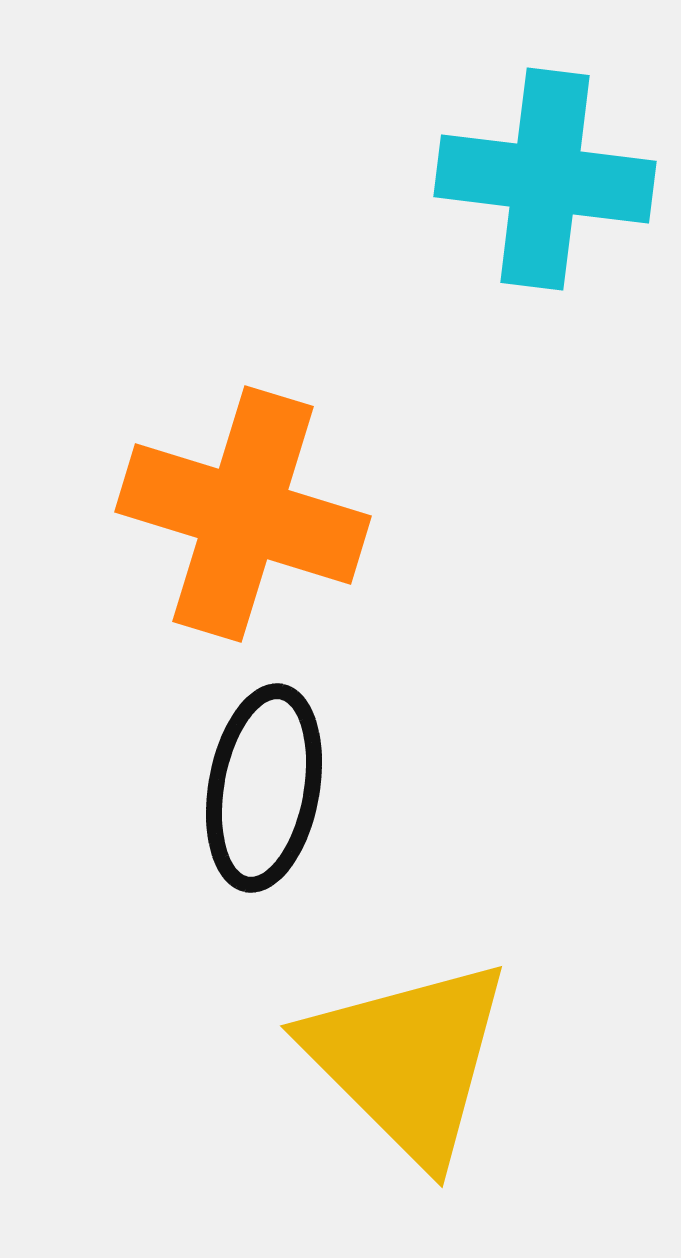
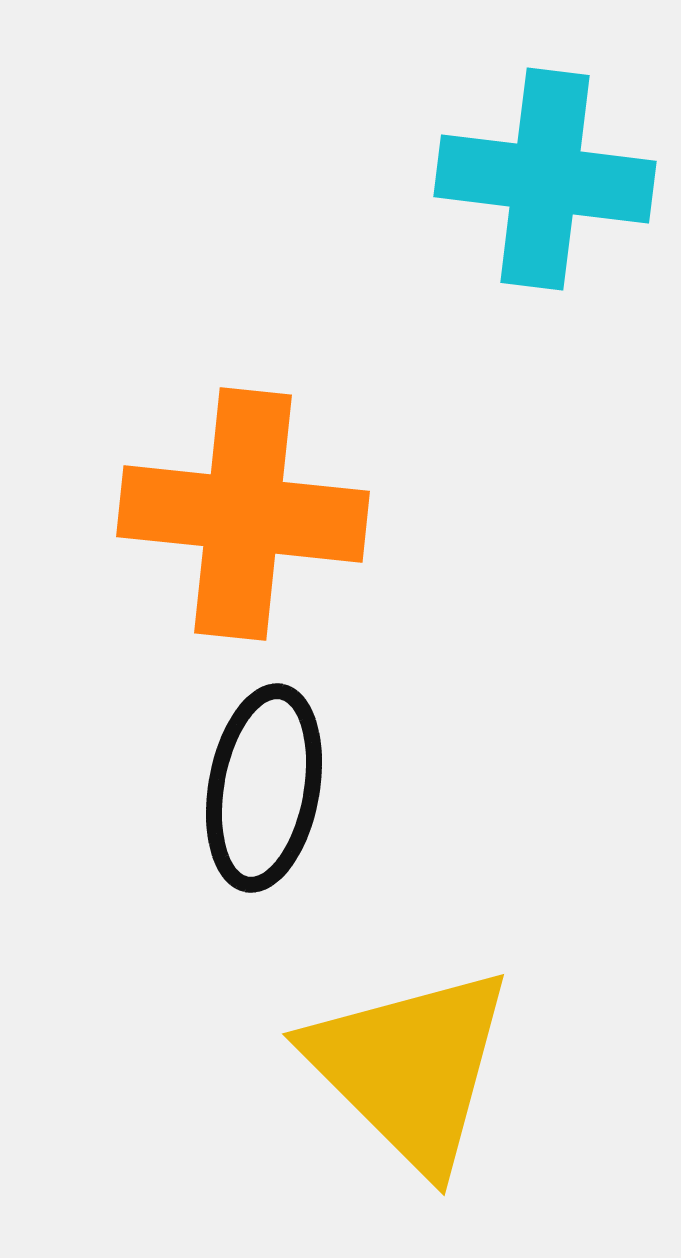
orange cross: rotated 11 degrees counterclockwise
yellow triangle: moved 2 px right, 8 px down
